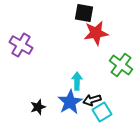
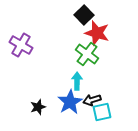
black square: moved 2 px down; rotated 36 degrees clockwise
red star: moved 1 px right; rotated 25 degrees clockwise
green cross: moved 34 px left, 11 px up
cyan square: rotated 18 degrees clockwise
